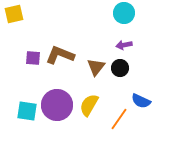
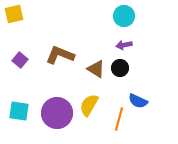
cyan circle: moved 3 px down
purple square: moved 13 px left, 2 px down; rotated 35 degrees clockwise
brown triangle: moved 2 px down; rotated 36 degrees counterclockwise
blue semicircle: moved 3 px left
purple circle: moved 8 px down
cyan square: moved 8 px left
orange line: rotated 20 degrees counterclockwise
